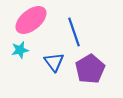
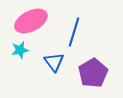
pink ellipse: moved 1 px down; rotated 12 degrees clockwise
blue line: rotated 36 degrees clockwise
purple pentagon: moved 3 px right, 4 px down
